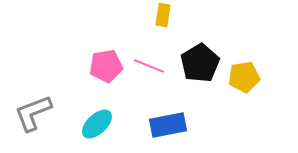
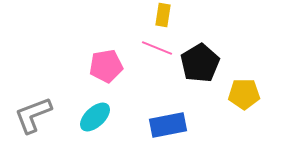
pink line: moved 8 px right, 18 px up
yellow pentagon: moved 17 px down; rotated 8 degrees clockwise
gray L-shape: moved 2 px down
cyan ellipse: moved 2 px left, 7 px up
